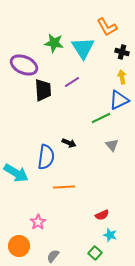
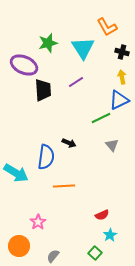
green star: moved 6 px left; rotated 24 degrees counterclockwise
purple line: moved 4 px right
orange line: moved 1 px up
cyan star: rotated 24 degrees clockwise
